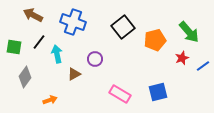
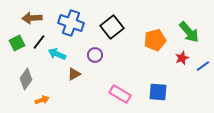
brown arrow: moved 1 px left, 3 px down; rotated 30 degrees counterclockwise
blue cross: moved 2 px left, 1 px down
black square: moved 11 px left
green square: moved 3 px right, 4 px up; rotated 35 degrees counterclockwise
cyan arrow: rotated 54 degrees counterclockwise
purple circle: moved 4 px up
gray diamond: moved 1 px right, 2 px down
blue square: rotated 18 degrees clockwise
orange arrow: moved 8 px left
